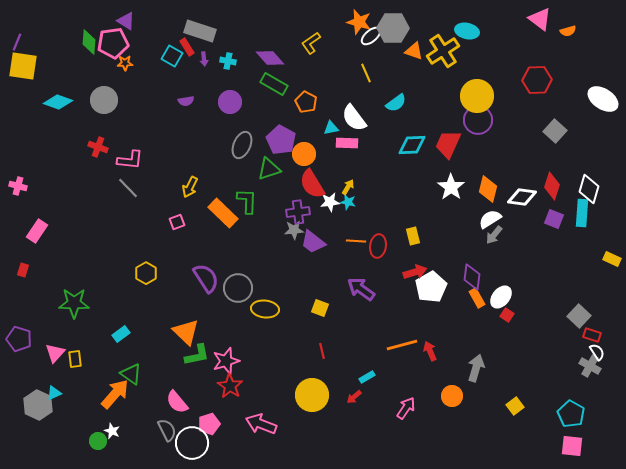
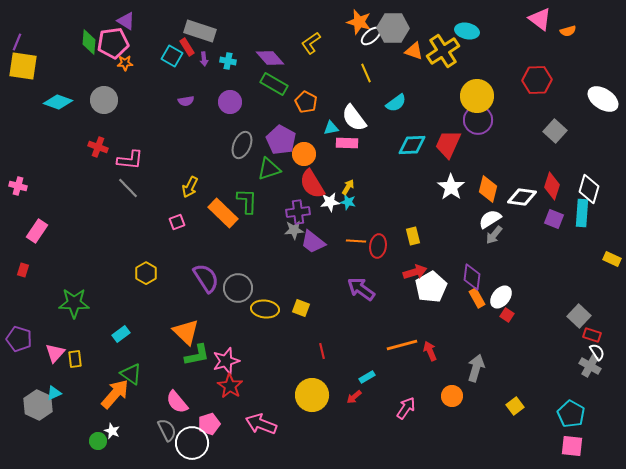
yellow square at (320, 308): moved 19 px left
